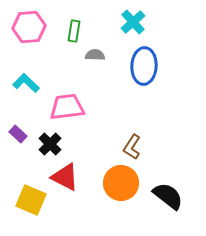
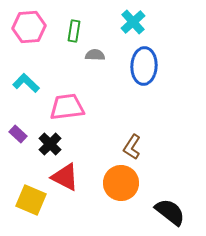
black semicircle: moved 2 px right, 16 px down
